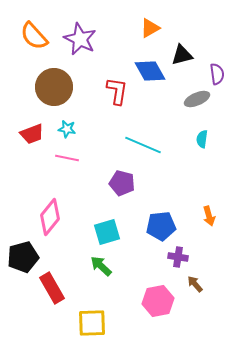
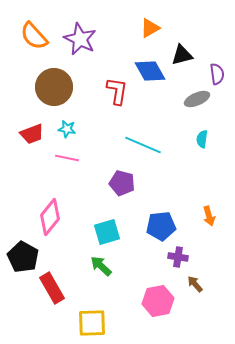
black pentagon: rotated 28 degrees counterclockwise
